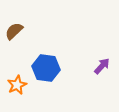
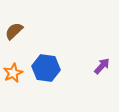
orange star: moved 4 px left, 12 px up
